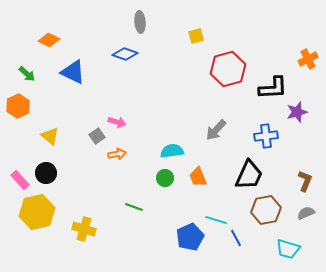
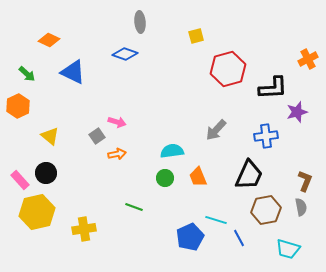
gray semicircle: moved 5 px left, 6 px up; rotated 102 degrees clockwise
yellow cross: rotated 25 degrees counterclockwise
blue line: moved 3 px right
